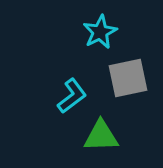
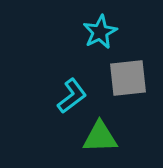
gray square: rotated 6 degrees clockwise
green triangle: moved 1 px left, 1 px down
